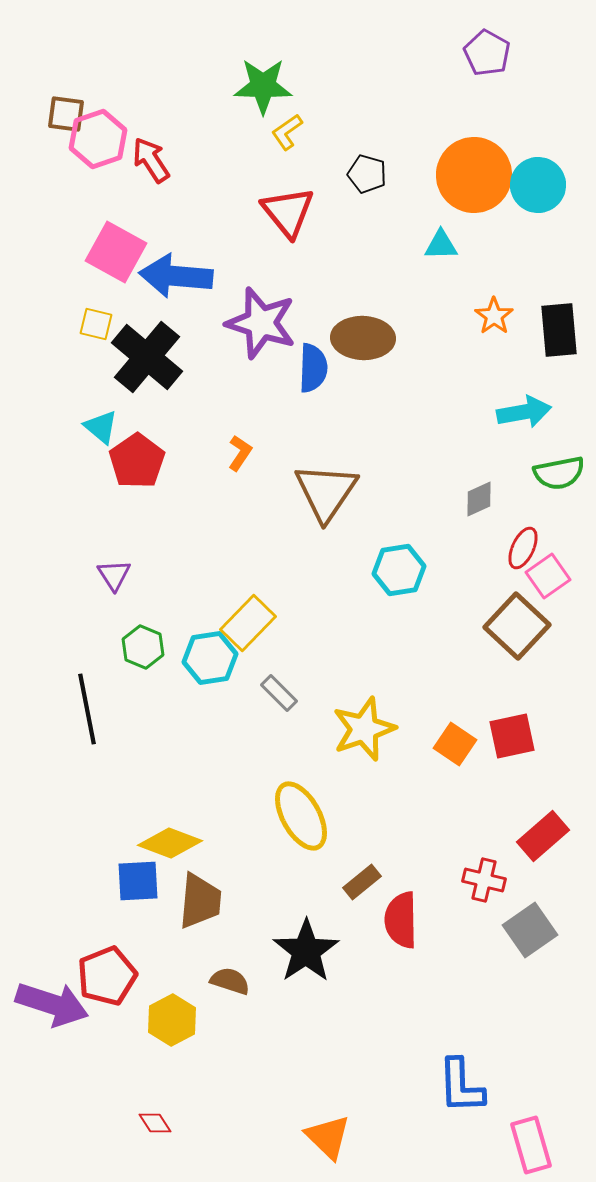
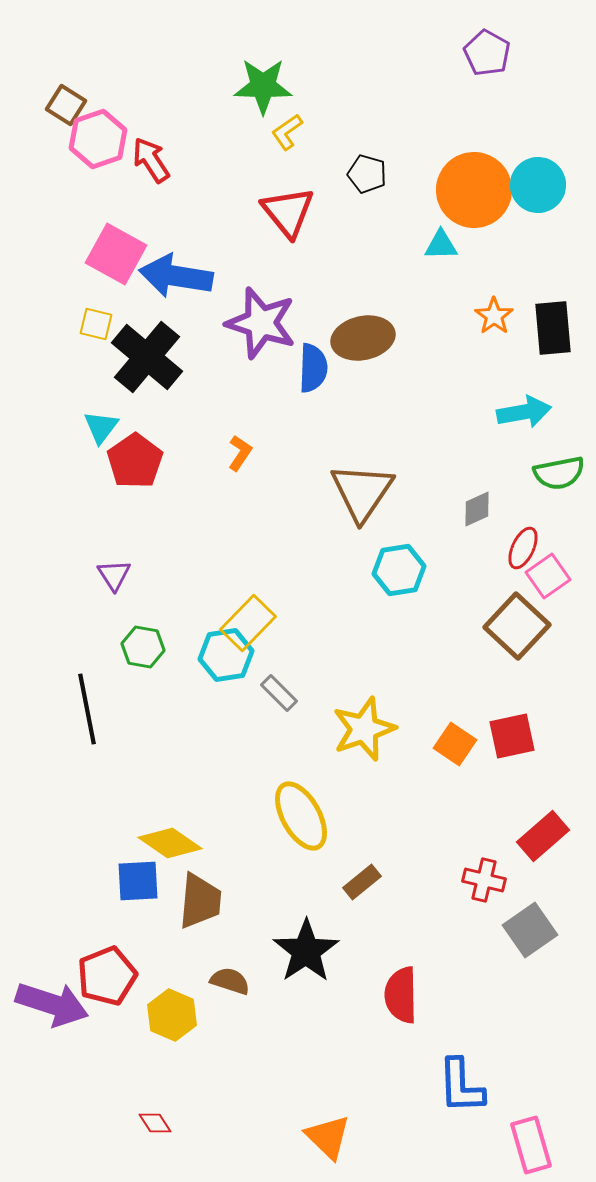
brown square at (66, 114): moved 9 px up; rotated 24 degrees clockwise
orange circle at (474, 175): moved 15 px down
pink square at (116, 252): moved 2 px down
blue arrow at (176, 276): rotated 4 degrees clockwise
black rectangle at (559, 330): moved 6 px left, 2 px up
brown ellipse at (363, 338): rotated 14 degrees counterclockwise
cyan triangle at (101, 427): rotated 27 degrees clockwise
red pentagon at (137, 461): moved 2 px left
brown triangle at (326, 492): moved 36 px right
gray diamond at (479, 499): moved 2 px left, 10 px down
green hexagon at (143, 647): rotated 12 degrees counterclockwise
cyan hexagon at (210, 658): moved 16 px right, 3 px up
yellow diamond at (170, 843): rotated 14 degrees clockwise
red semicircle at (401, 920): moved 75 px down
yellow hexagon at (172, 1020): moved 5 px up; rotated 9 degrees counterclockwise
